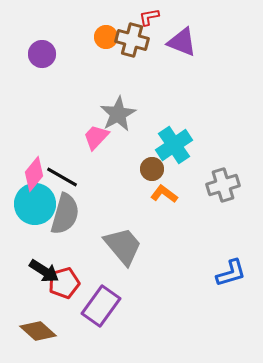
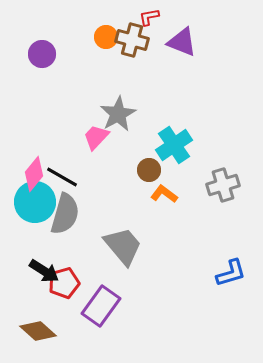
brown circle: moved 3 px left, 1 px down
cyan circle: moved 2 px up
